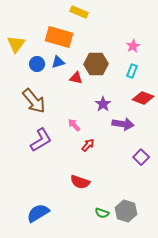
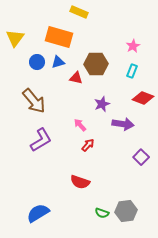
yellow triangle: moved 1 px left, 6 px up
blue circle: moved 2 px up
purple star: moved 1 px left; rotated 14 degrees clockwise
pink arrow: moved 6 px right
gray hexagon: rotated 25 degrees counterclockwise
